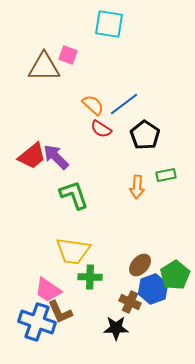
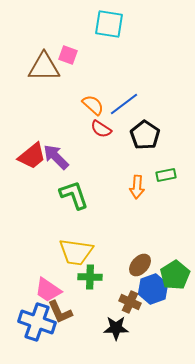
yellow trapezoid: moved 3 px right, 1 px down
